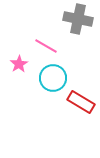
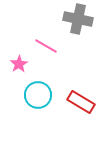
cyan circle: moved 15 px left, 17 px down
